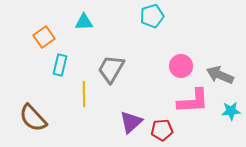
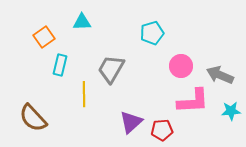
cyan pentagon: moved 17 px down
cyan triangle: moved 2 px left
